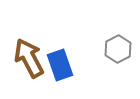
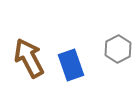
blue rectangle: moved 11 px right
